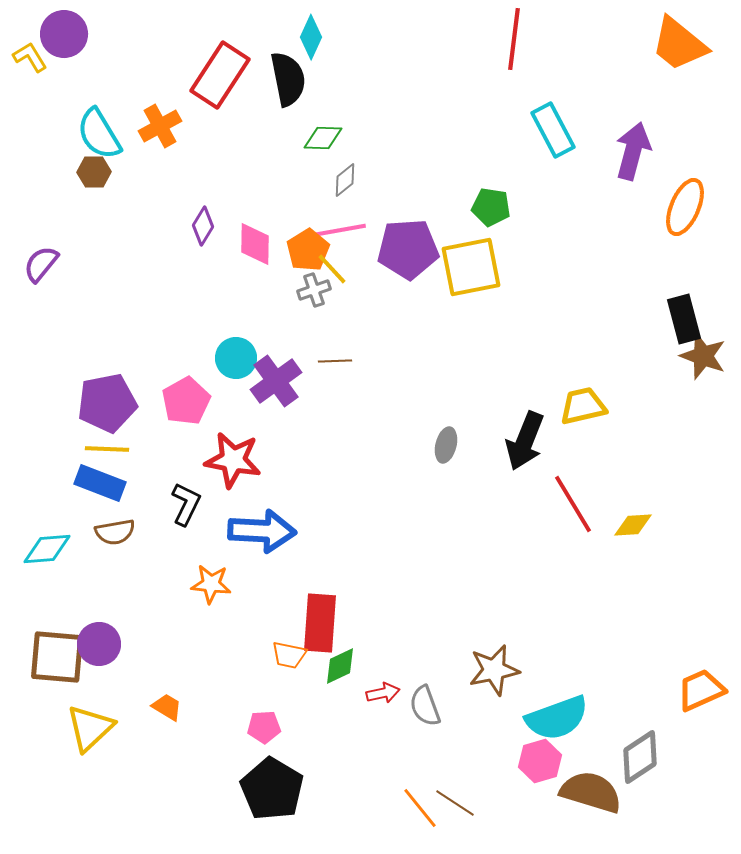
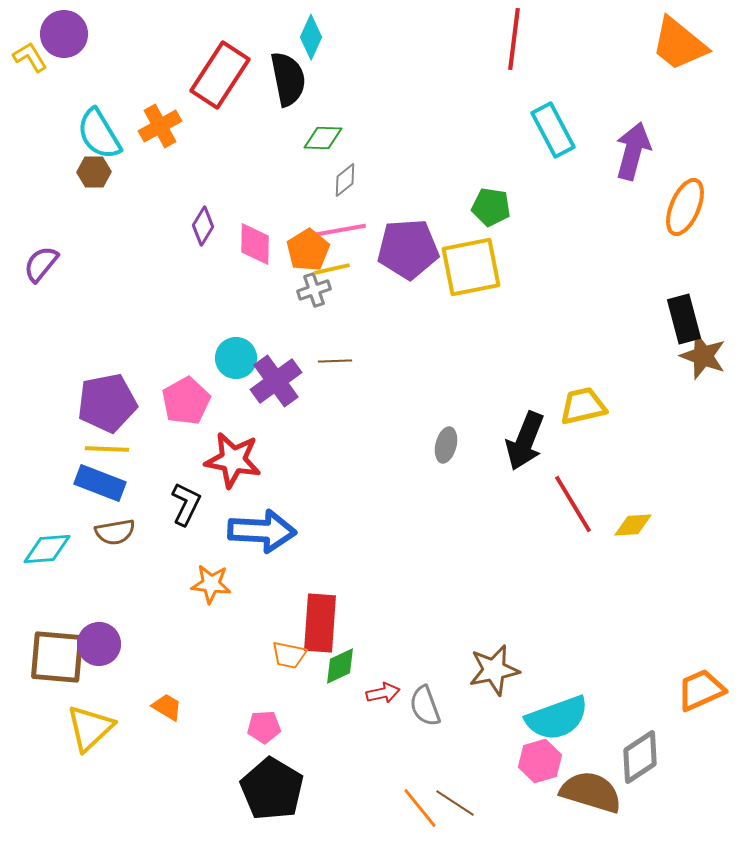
yellow line at (332, 269): rotated 60 degrees counterclockwise
